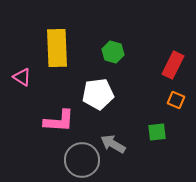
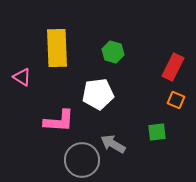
red rectangle: moved 2 px down
